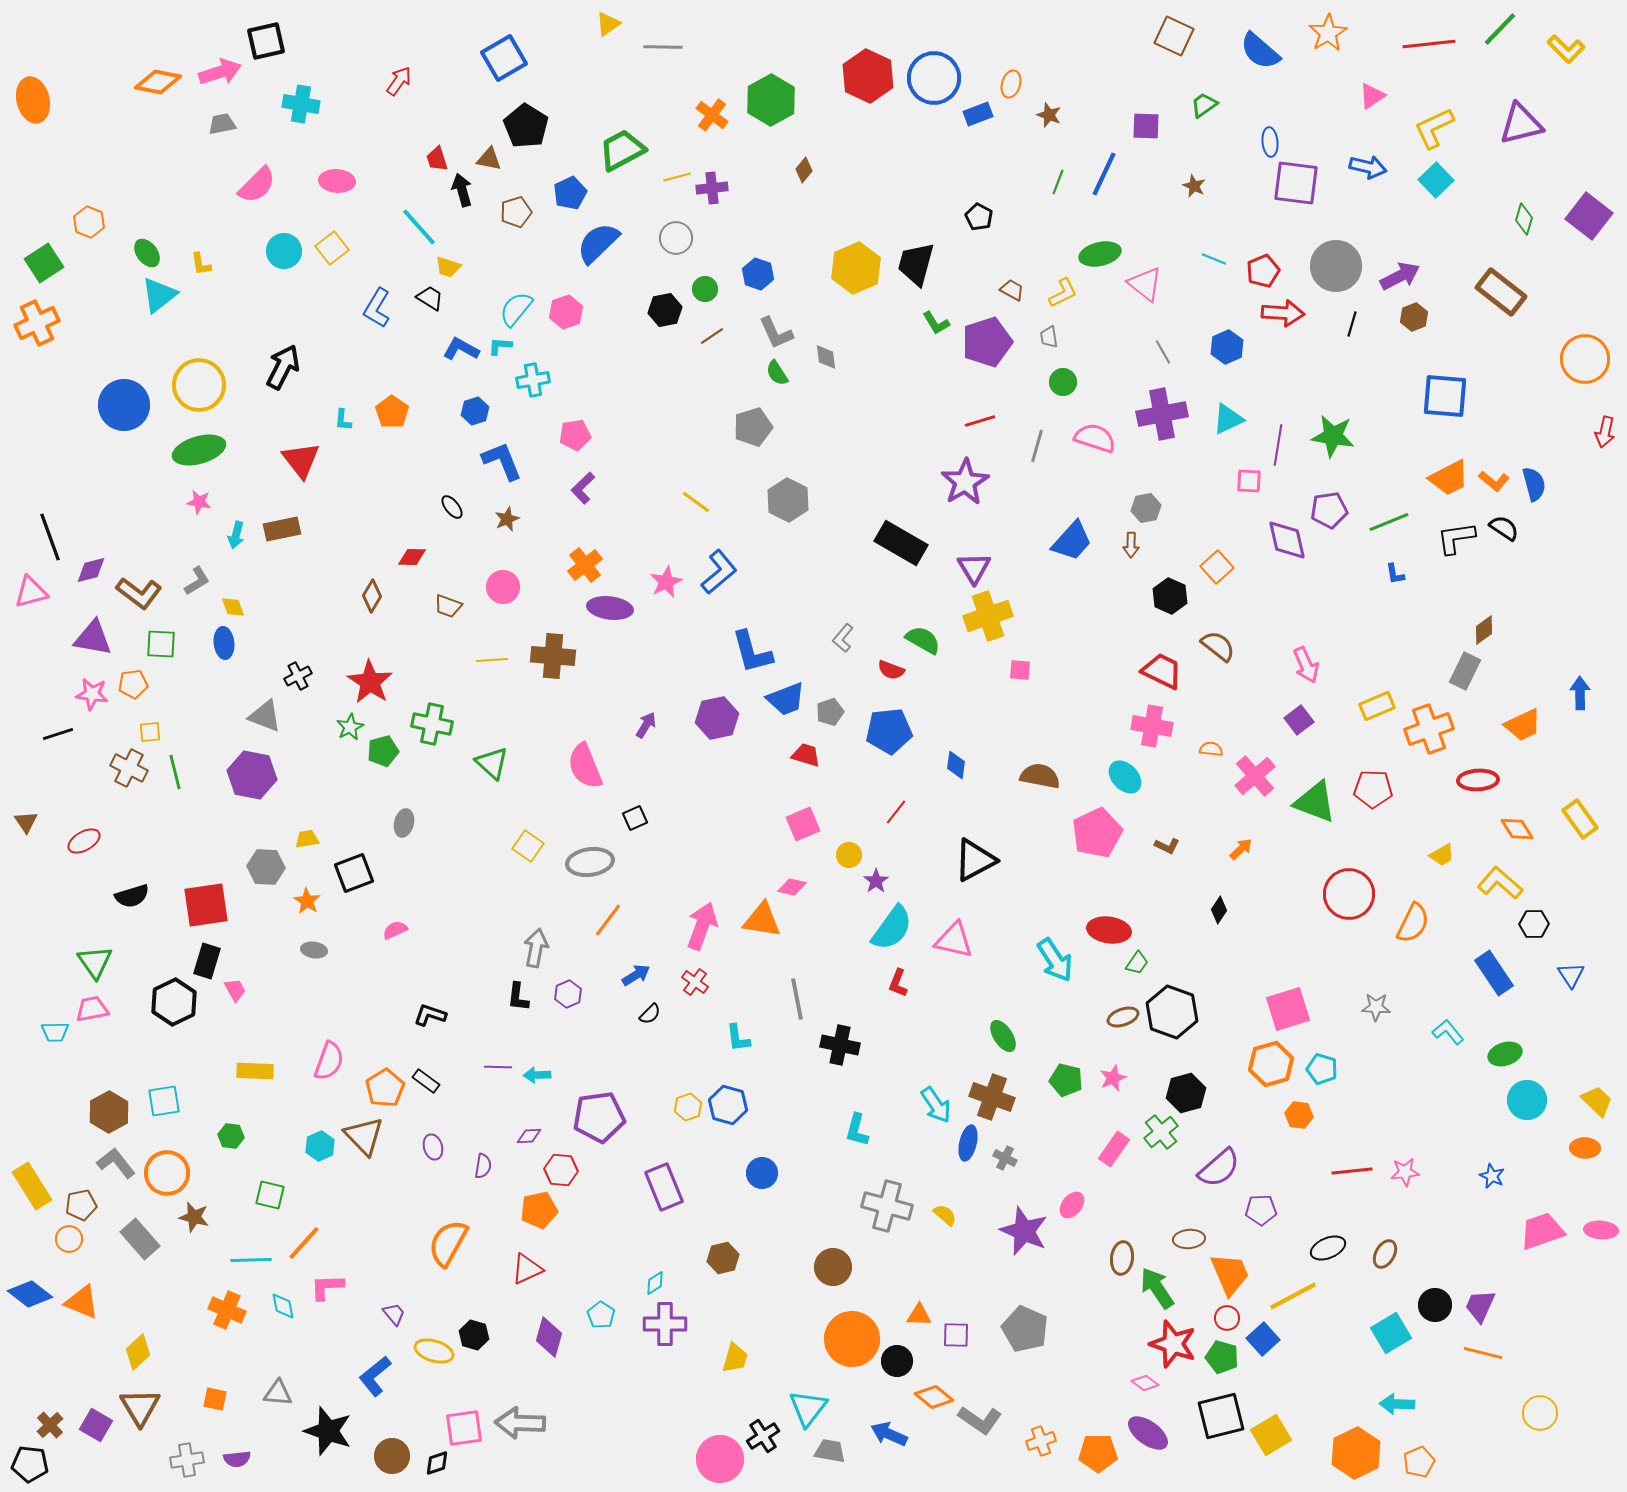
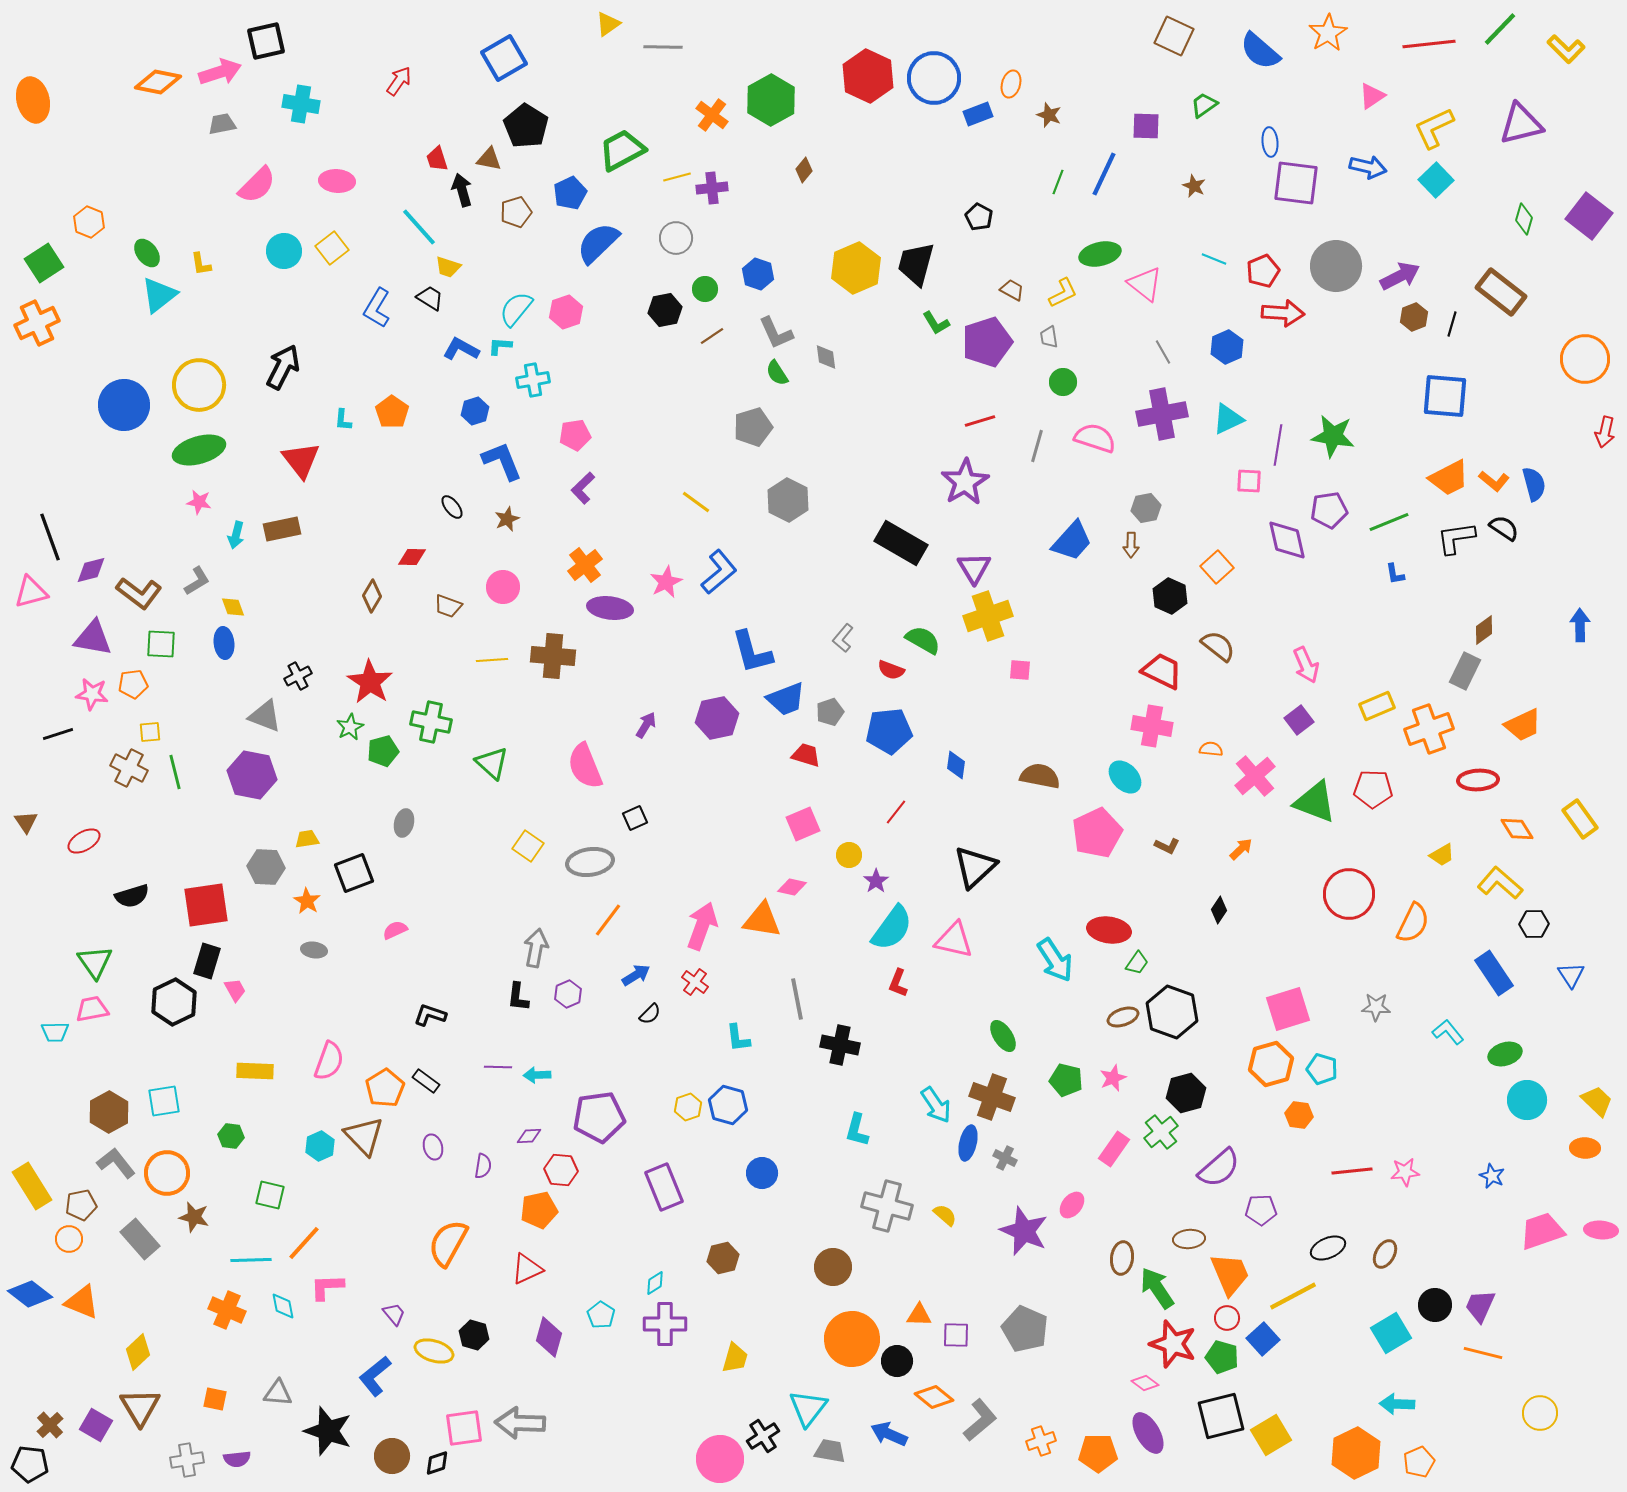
black line at (1352, 324): moved 100 px right
blue arrow at (1580, 693): moved 68 px up
green cross at (432, 724): moved 1 px left, 2 px up
black triangle at (975, 860): moved 7 px down; rotated 15 degrees counterclockwise
gray L-shape at (980, 1420): rotated 75 degrees counterclockwise
purple ellipse at (1148, 1433): rotated 24 degrees clockwise
